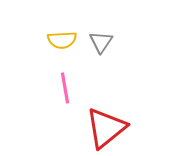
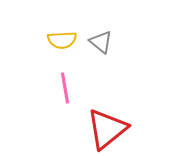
gray triangle: rotated 25 degrees counterclockwise
red triangle: moved 1 px right, 1 px down
